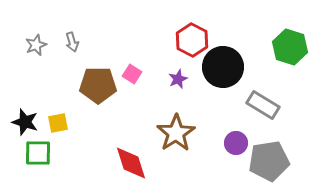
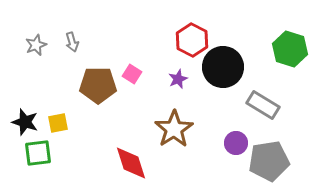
green hexagon: moved 2 px down
brown star: moved 2 px left, 4 px up
green square: rotated 8 degrees counterclockwise
